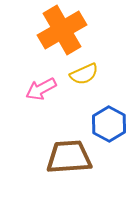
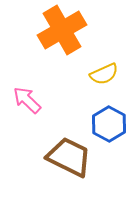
yellow semicircle: moved 20 px right
pink arrow: moved 14 px left, 11 px down; rotated 72 degrees clockwise
brown trapezoid: rotated 30 degrees clockwise
